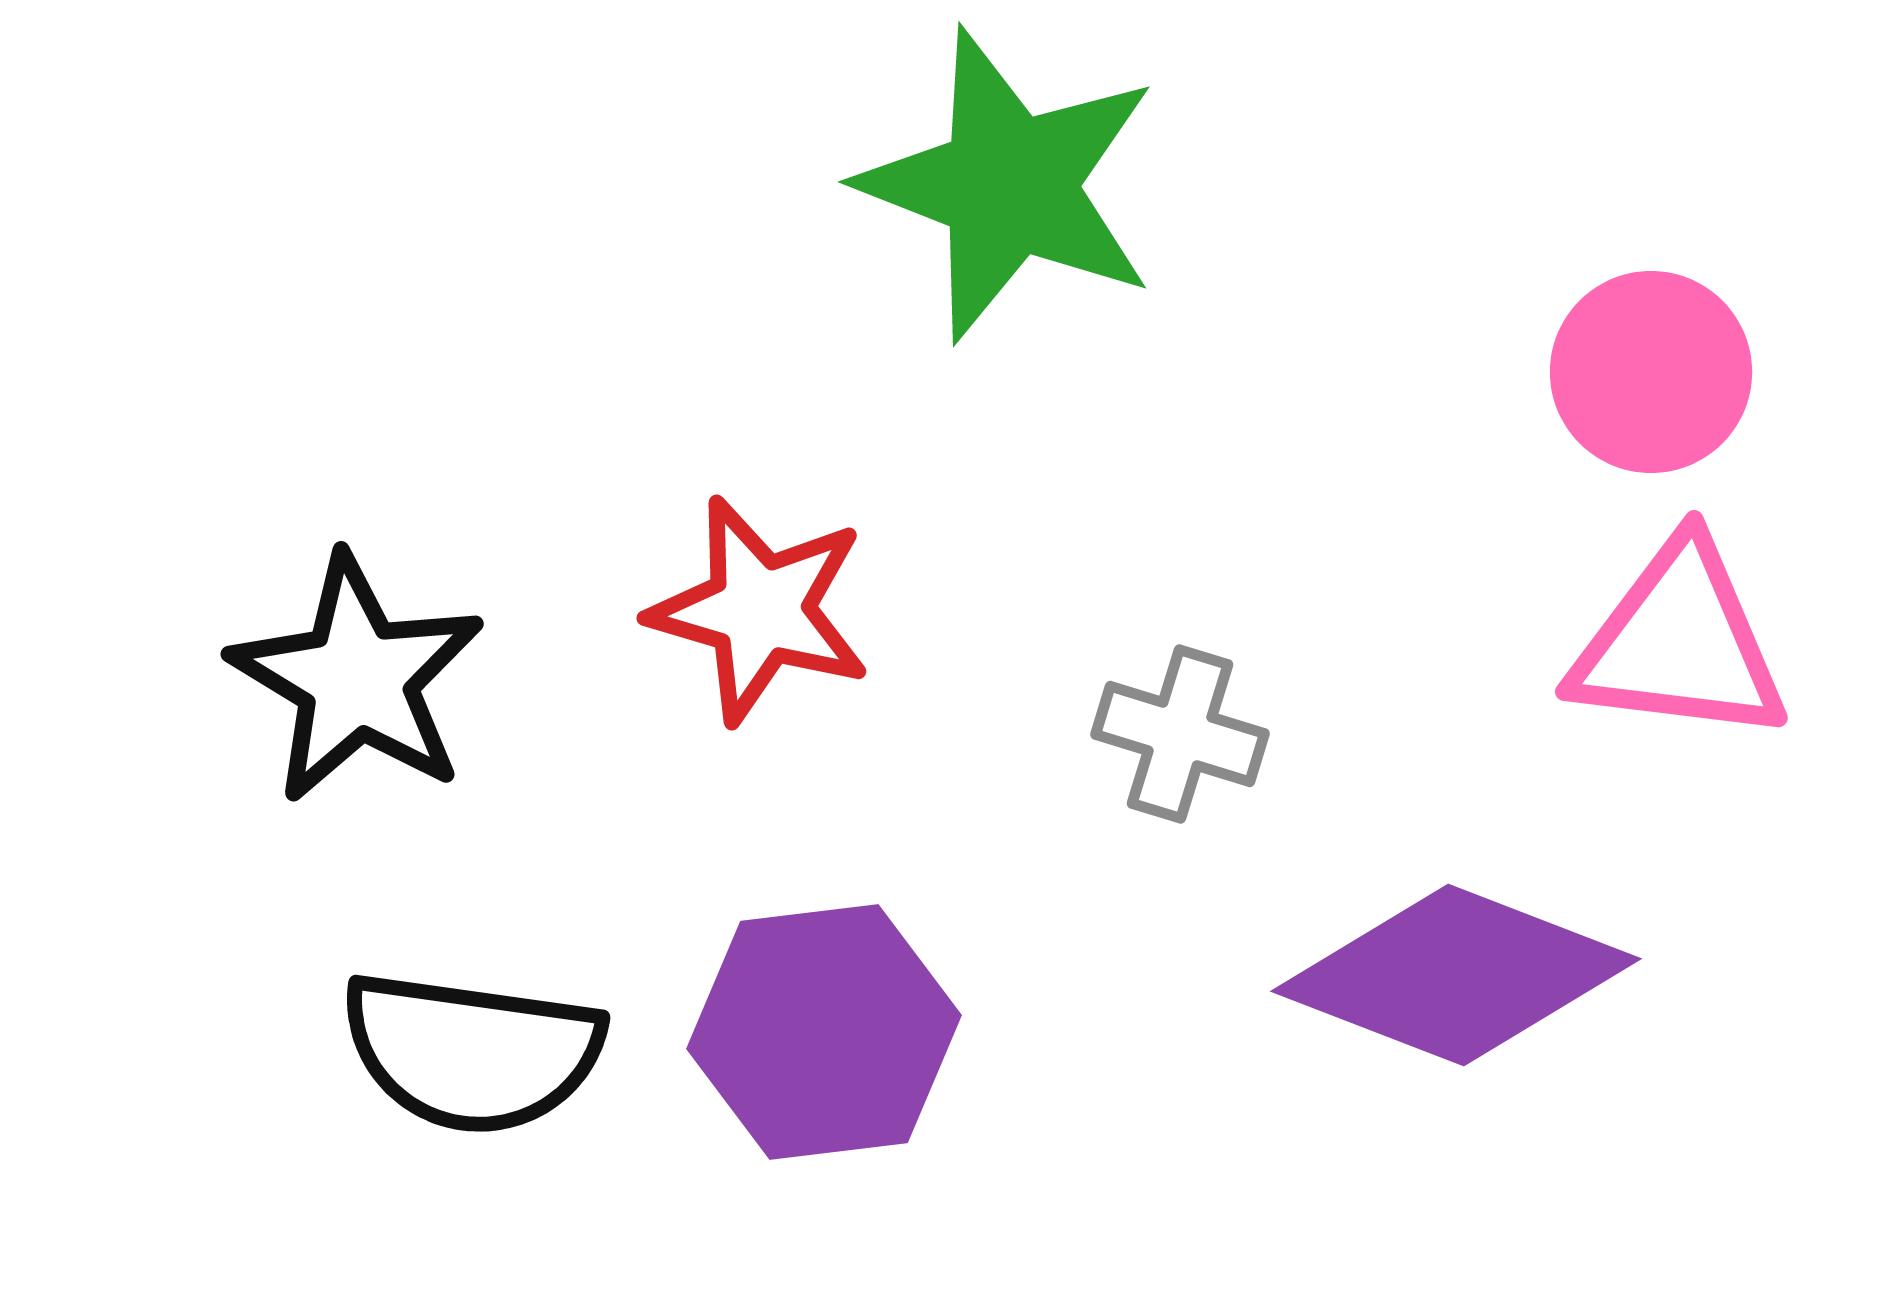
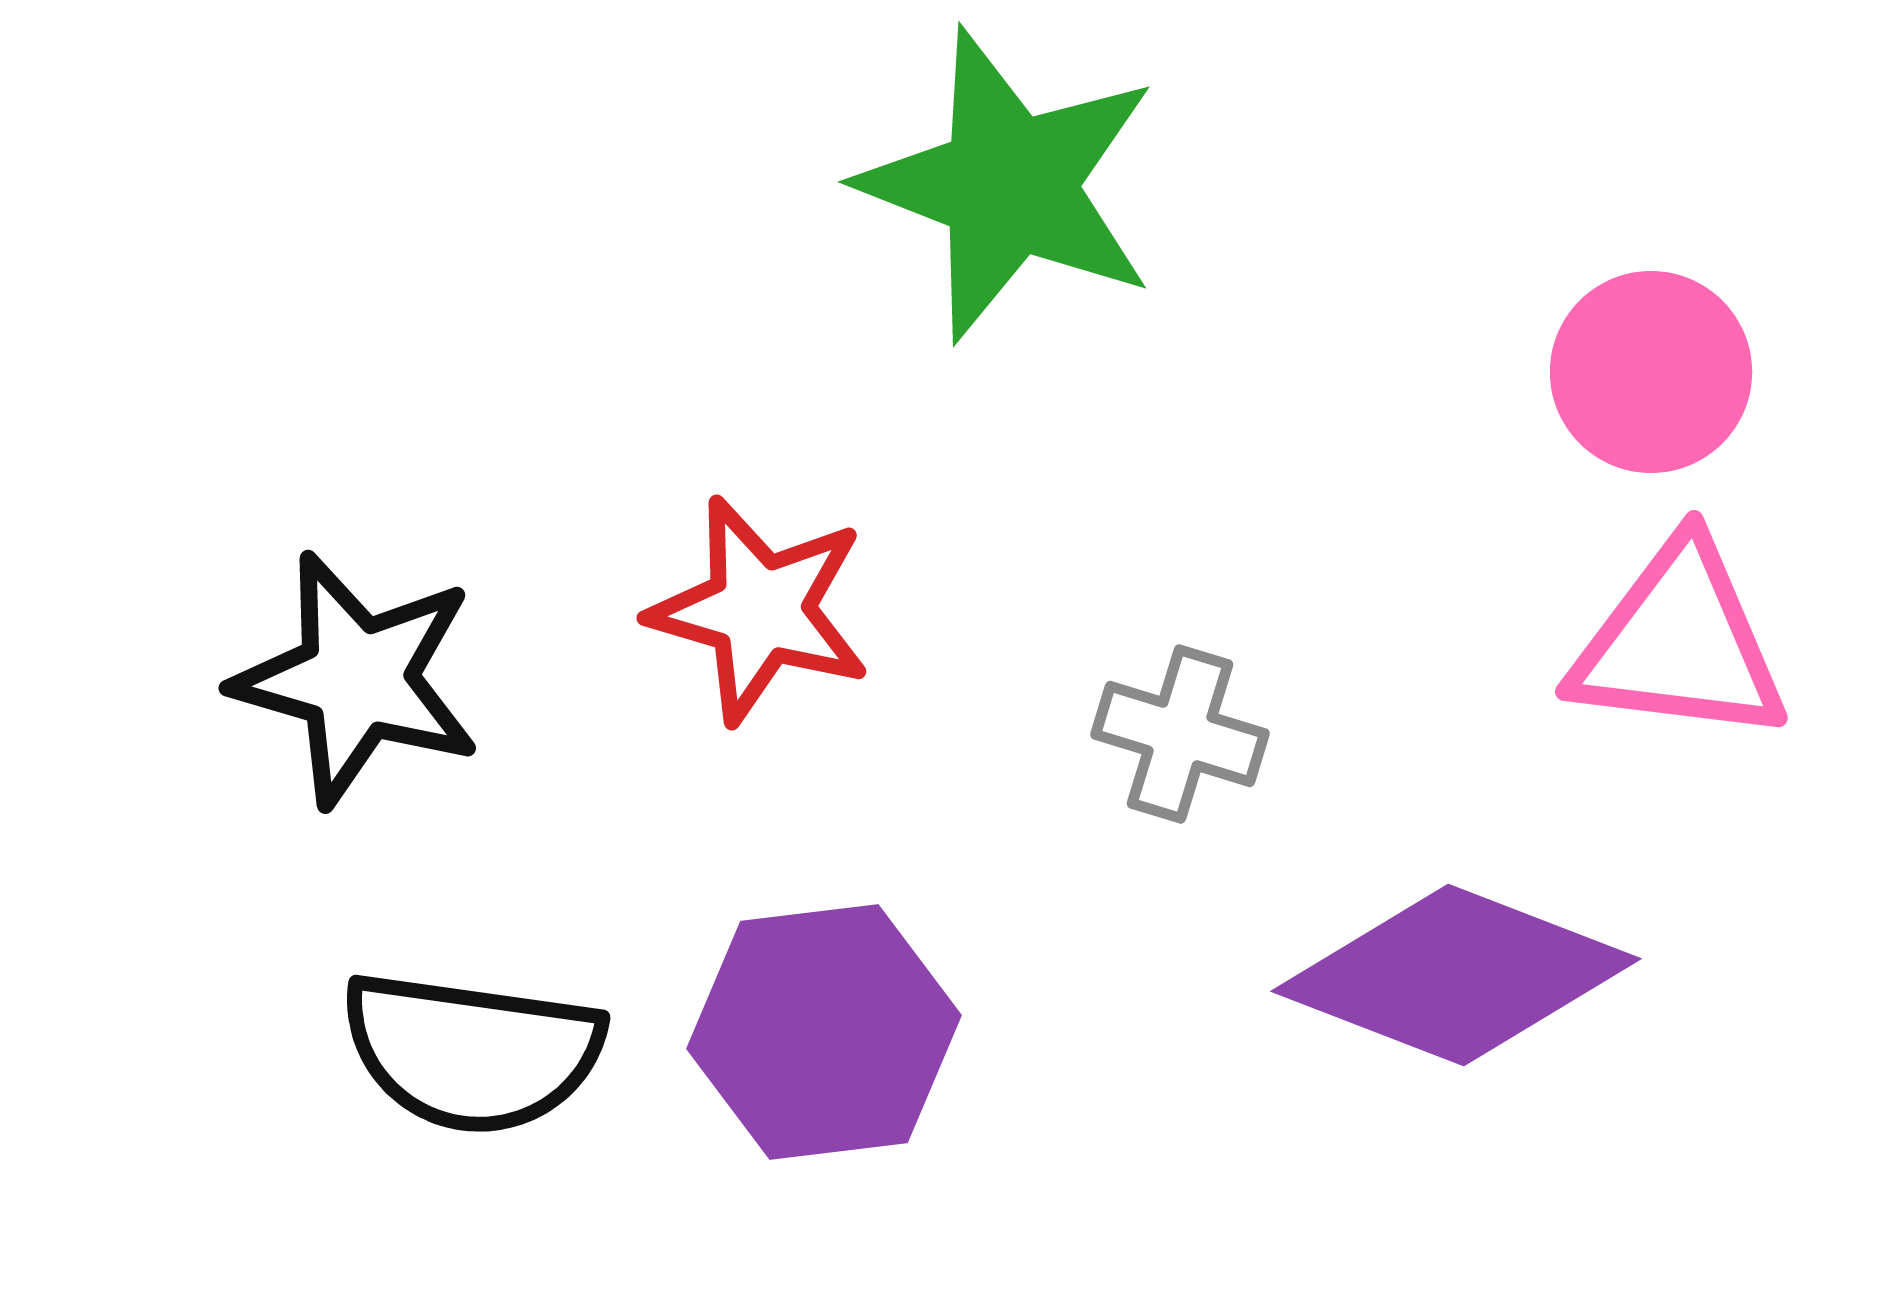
black star: rotated 15 degrees counterclockwise
